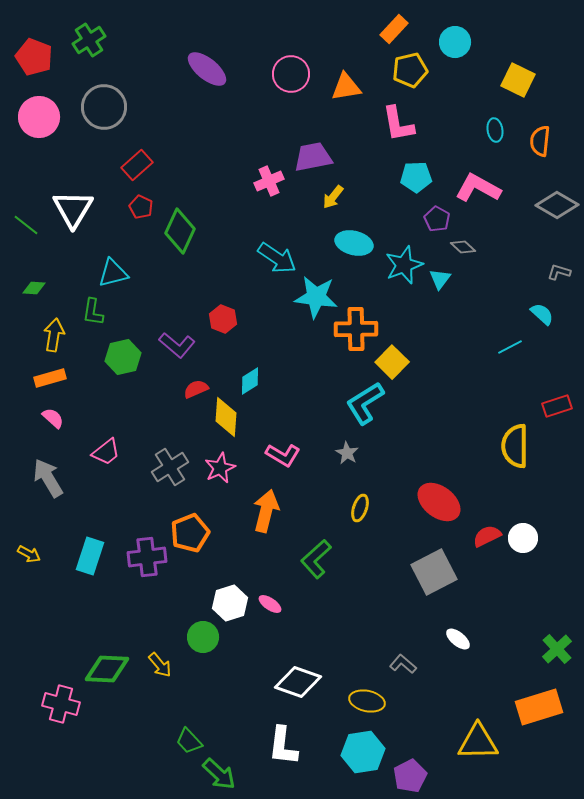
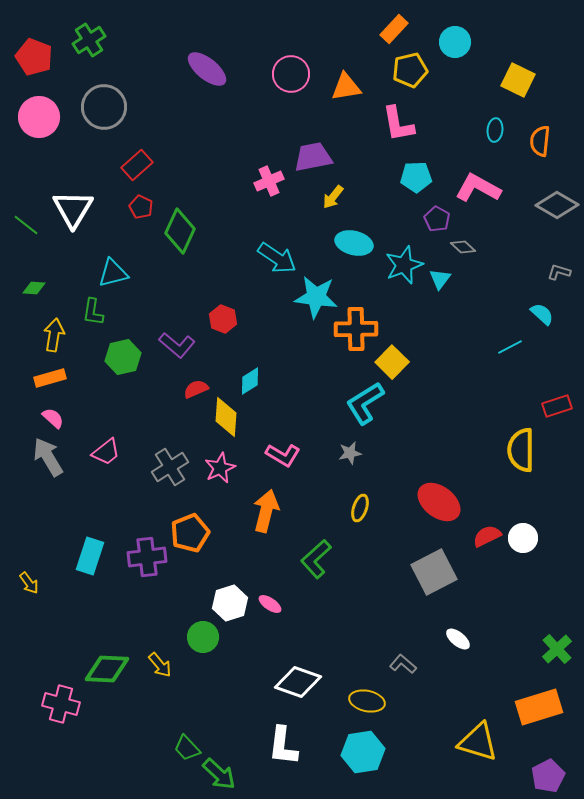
cyan ellipse at (495, 130): rotated 15 degrees clockwise
yellow semicircle at (515, 446): moved 6 px right, 4 px down
gray star at (347, 453): moved 3 px right; rotated 30 degrees clockwise
gray arrow at (48, 478): moved 21 px up
yellow arrow at (29, 554): moved 29 px down; rotated 25 degrees clockwise
green trapezoid at (189, 741): moved 2 px left, 7 px down
yellow triangle at (478, 742): rotated 18 degrees clockwise
purple pentagon at (410, 776): moved 138 px right
